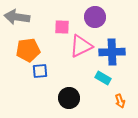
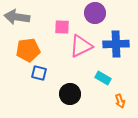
purple circle: moved 4 px up
blue cross: moved 4 px right, 8 px up
blue square: moved 1 px left, 2 px down; rotated 21 degrees clockwise
black circle: moved 1 px right, 4 px up
